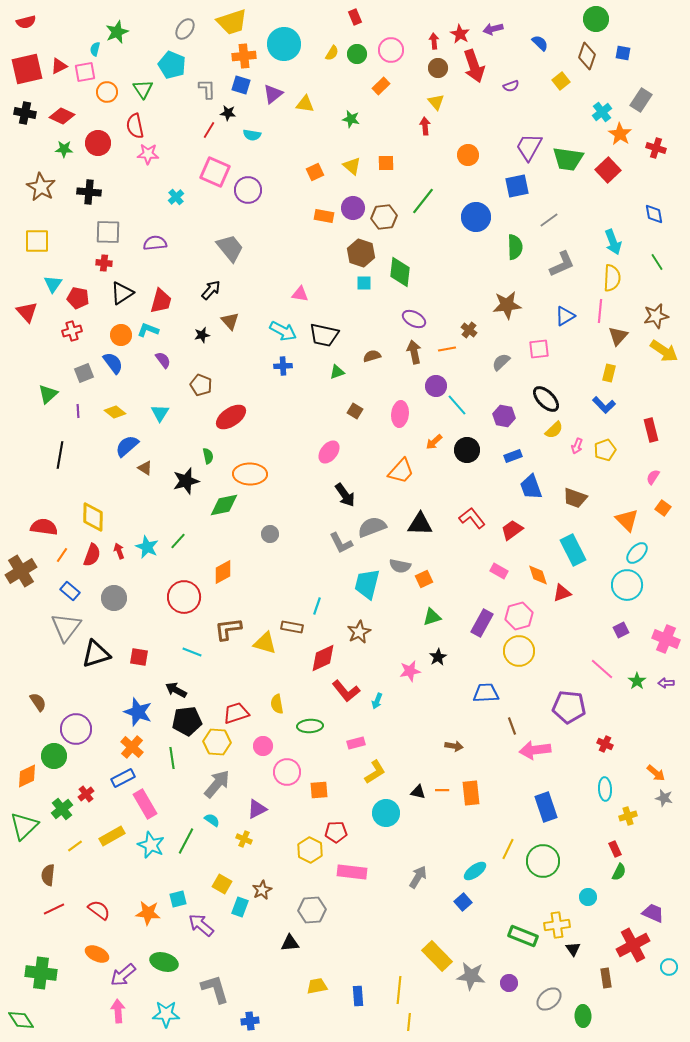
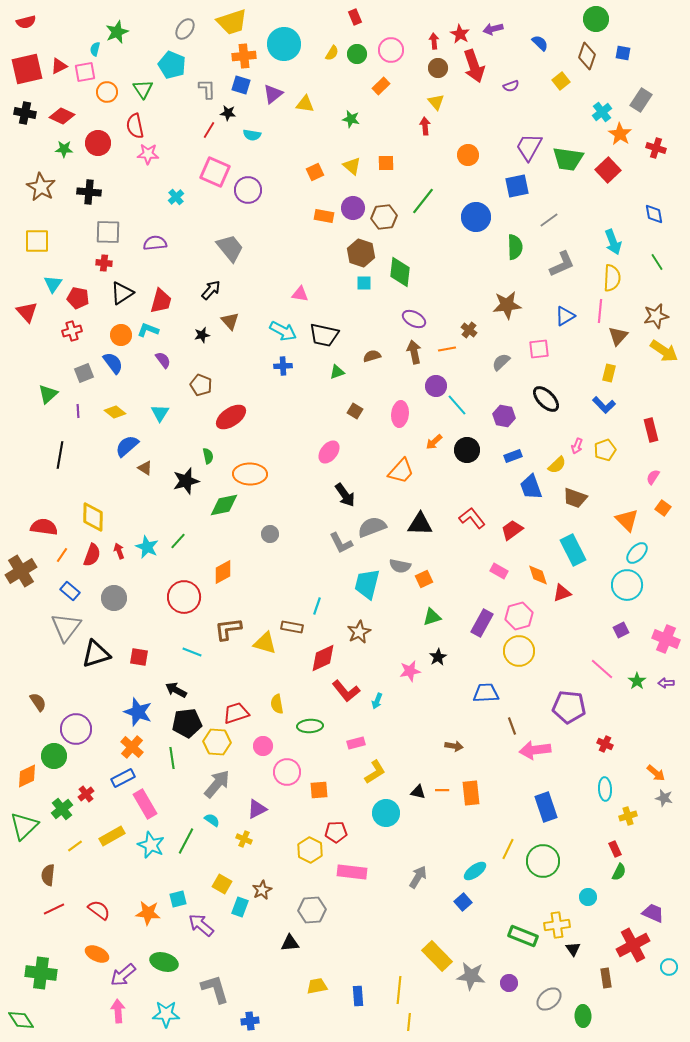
yellow semicircle at (554, 430): moved 3 px right, 35 px down
black pentagon at (187, 721): moved 2 px down
